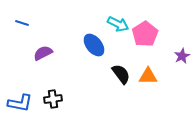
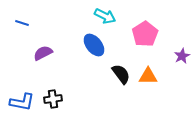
cyan arrow: moved 13 px left, 8 px up
blue L-shape: moved 2 px right, 1 px up
